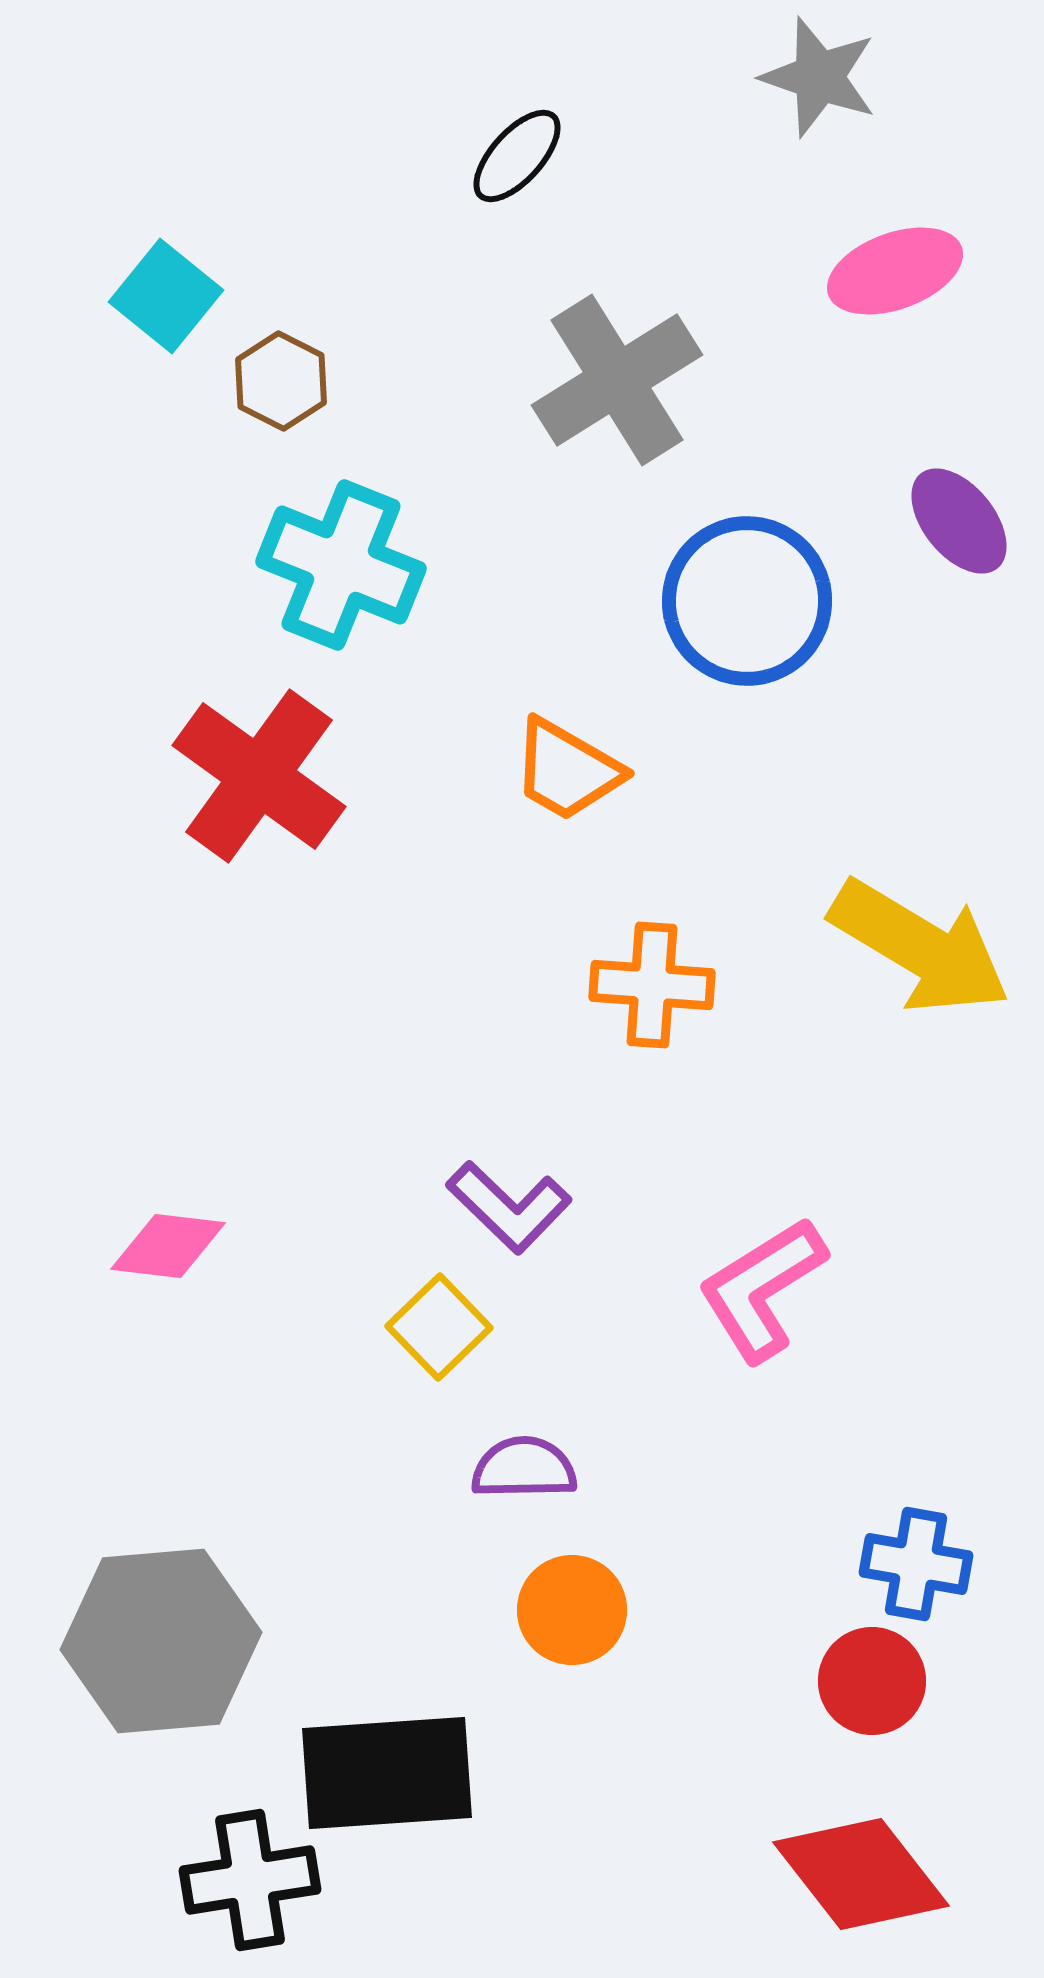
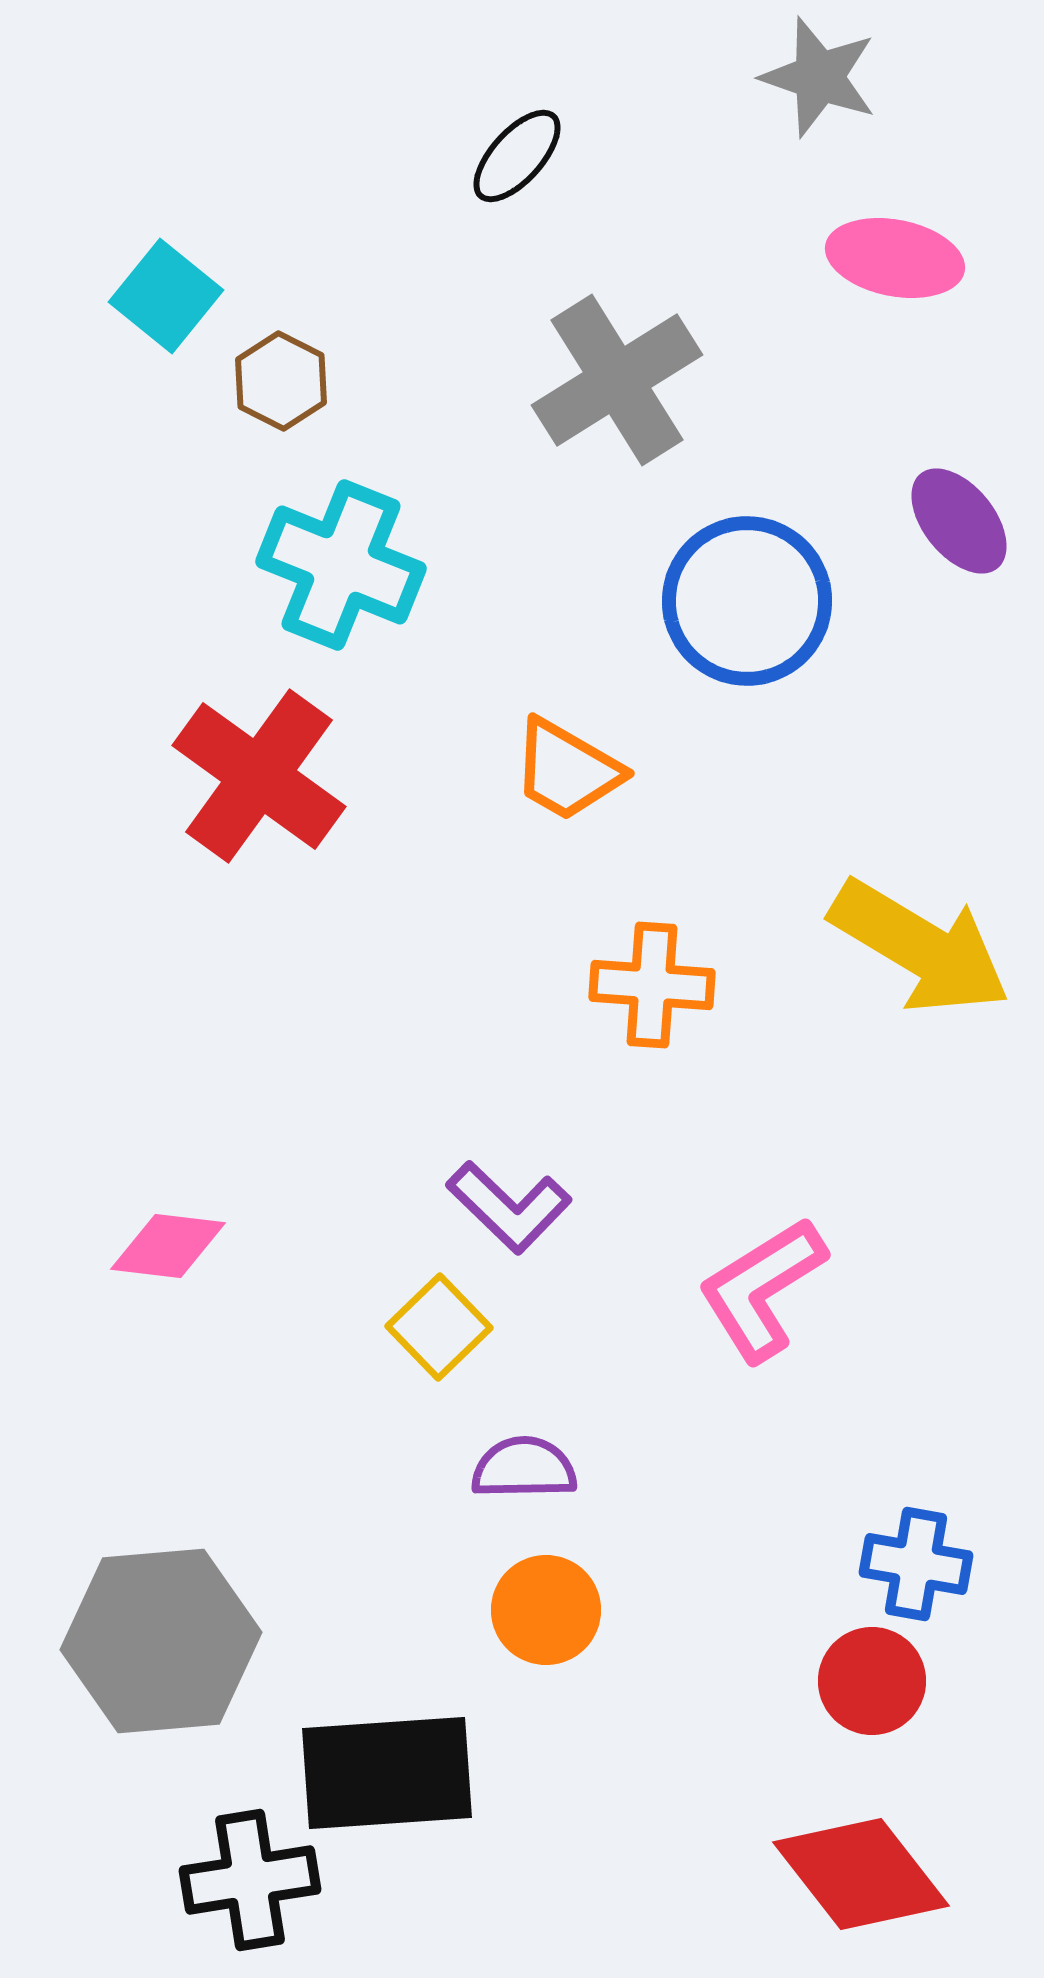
pink ellipse: moved 13 px up; rotated 31 degrees clockwise
orange circle: moved 26 px left
